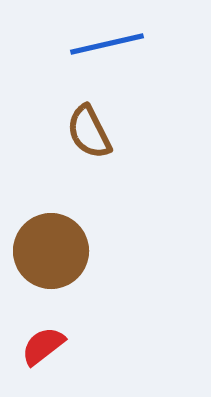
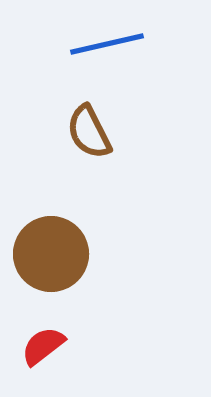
brown circle: moved 3 px down
